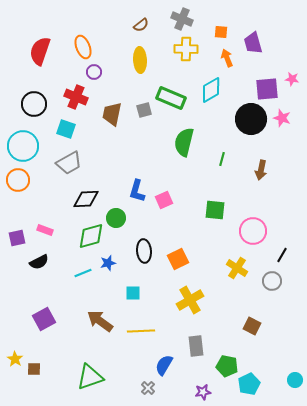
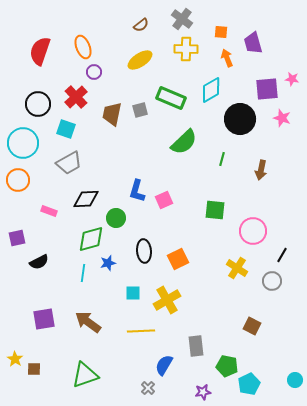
gray cross at (182, 19): rotated 15 degrees clockwise
yellow ellipse at (140, 60): rotated 60 degrees clockwise
red cross at (76, 97): rotated 25 degrees clockwise
black circle at (34, 104): moved 4 px right
gray square at (144, 110): moved 4 px left
black circle at (251, 119): moved 11 px left
green semicircle at (184, 142): rotated 148 degrees counterclockwise
cyan circle at (23, 146): moved 3 px up
pink rectangle at (45, 230): moved 4 px right, 19 px up
green diamond at (91, 236): moved 3 px down
cyan line at (83, 273): rotated 60 degrees counterclockwise
yellow cross at (190, 300): moved 23 px left
purple square at (44, 319): rotated 20 degrees clockwise
brown arrow at (100, 321): moved 12 px left, 1 px down
green triangle at (90, 377): moved 5 px left, 2 px up
